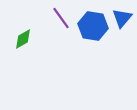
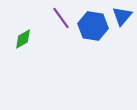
blue triangle: moved 2 px up
